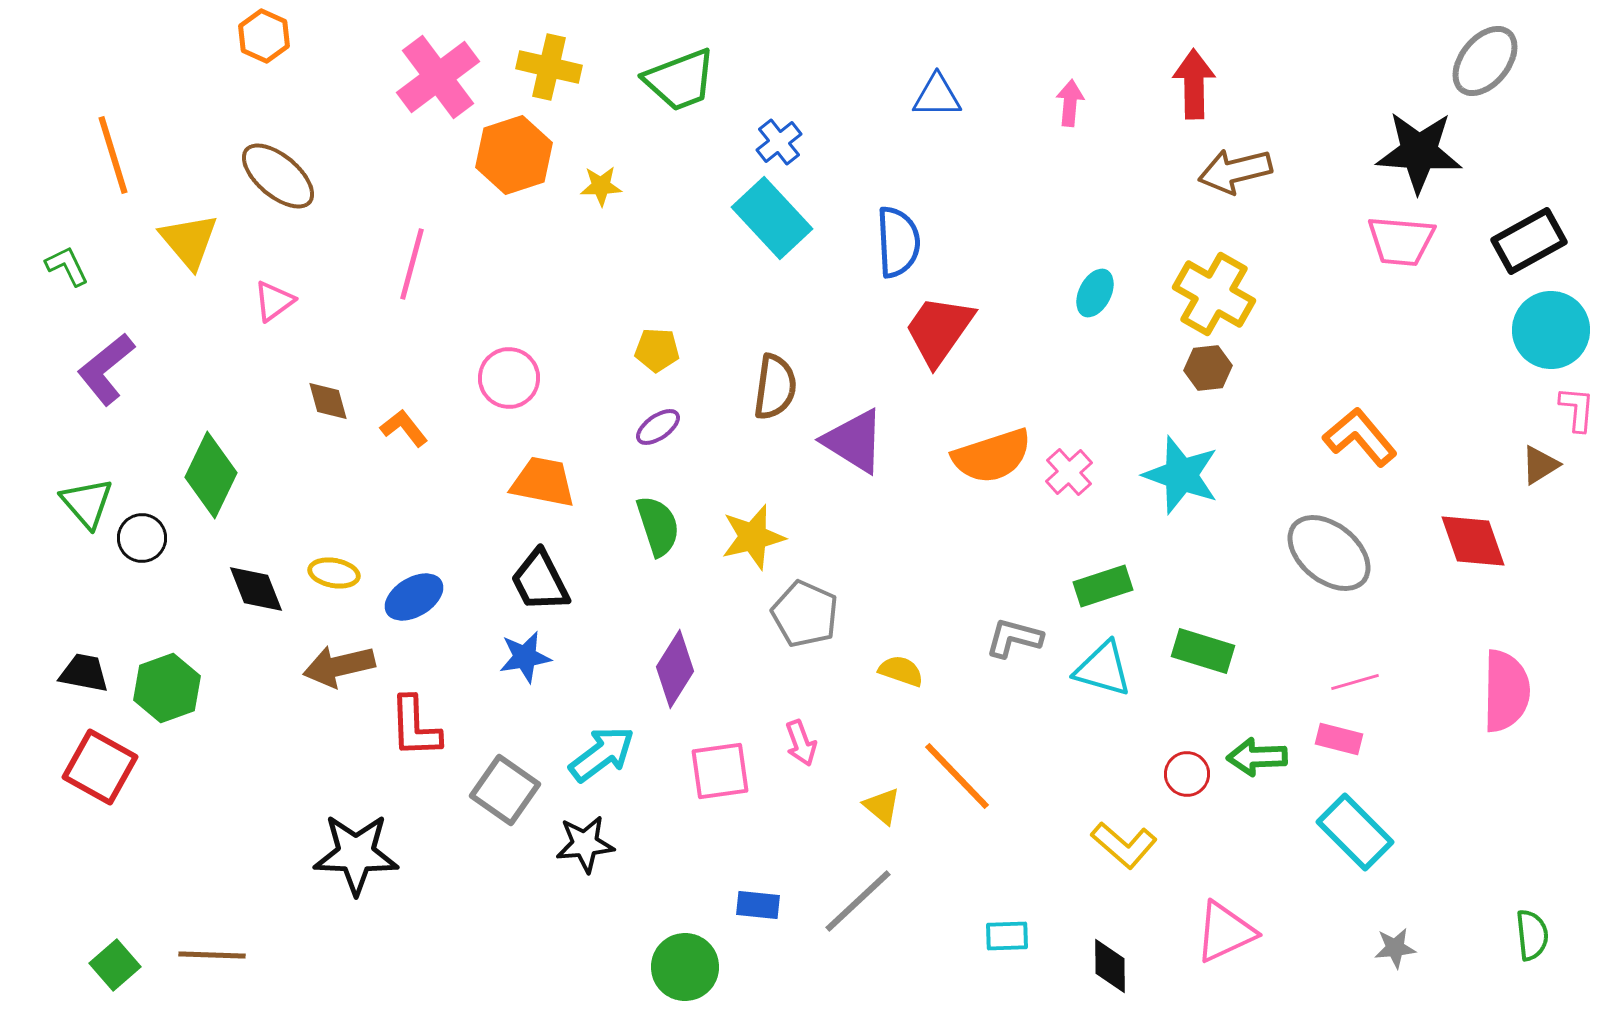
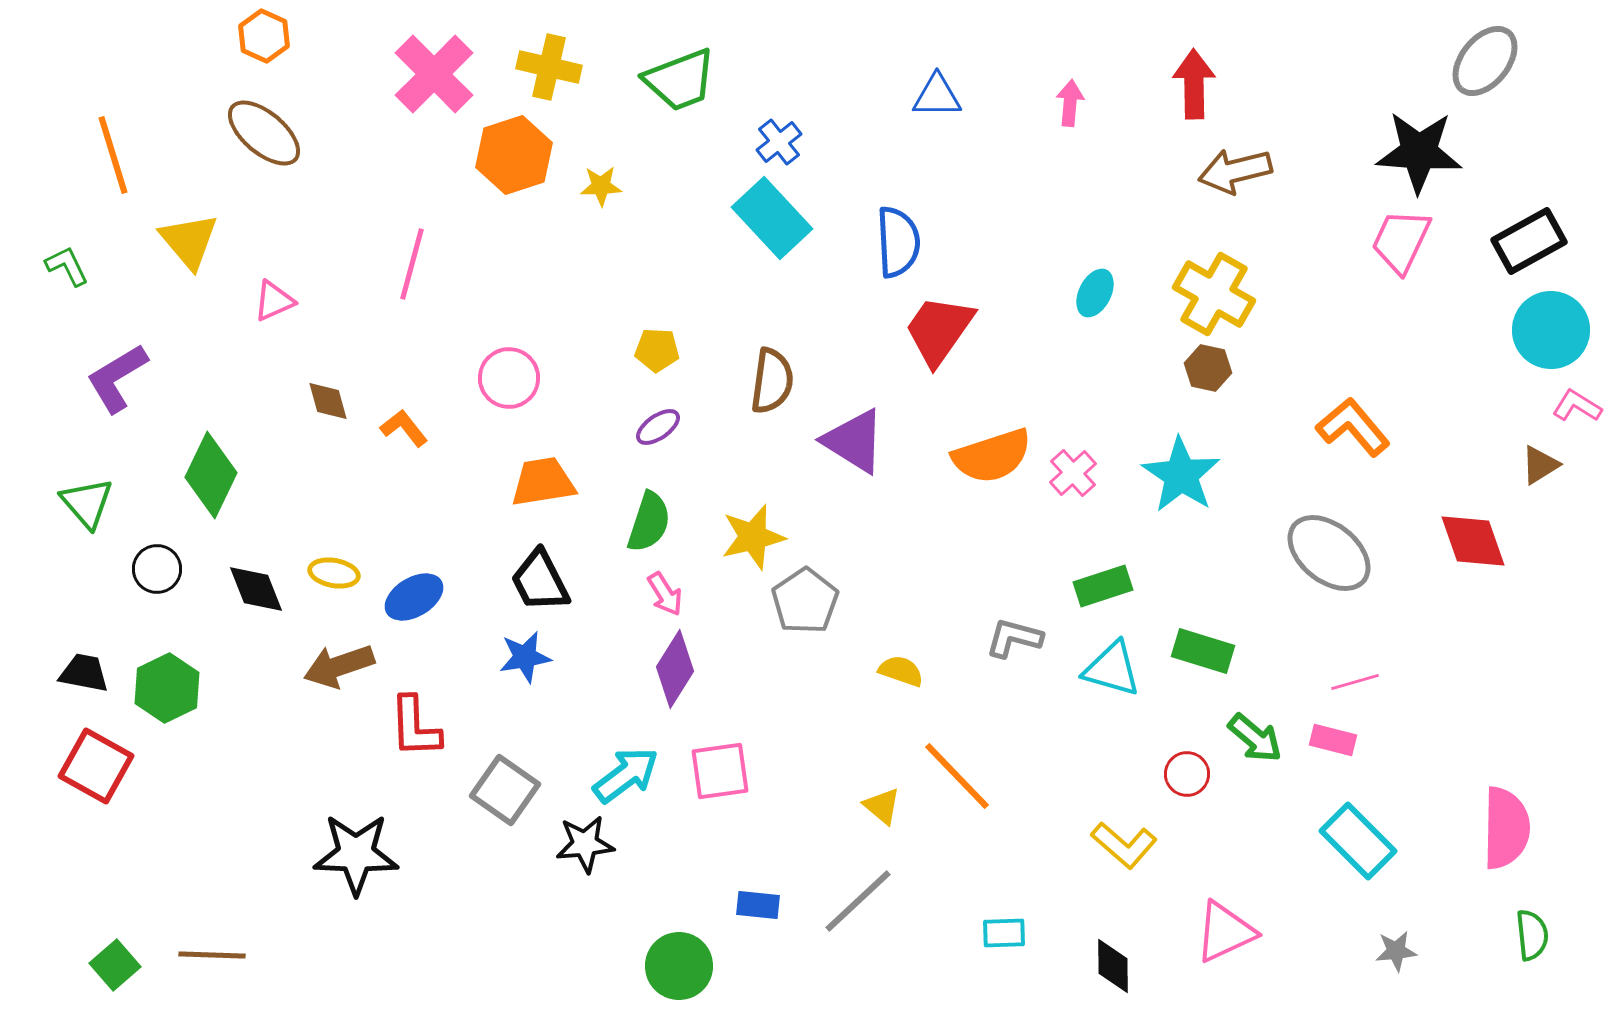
pink cross at (438, 77): moved 4 px left, 3 px up; rotated 8 degrees counterclockwise
brown ellipse at (278, 176): moved 14 px left, 43 px up
pink trapezoid at (1401, 241): rotated 110 degrees clockwise
pink triangle at (274, 301): rotated 12 degrees clockwise
brown hexagon at (1208, 368): rotated 18 degrees clockwise
purple L-shape at (106, 369): moved 11 px right, 9 px down; rotated 8 degrees clockwise
brown semicircle at (775, 387): moved 3 px left, 6 px up
pink L-shape at (1577, 409): moved 3 px up; rotated 63 degrees counterclockwise
orange L-shape at (1360, 437): moved 7 px left, 10 px up
pink cross at (1069, 472): moved 4 px right, 1 px down
cyan star at (1181, 475): rotated 14 degrees clockwise
orange trapezoid at (543, 482): rotated 20 degrees counterclockwise
green semicircle at (658, 526): moved 9 px left, 4 px up; rotated 36 degrees clockwise
black circle at (142, 538): moved 15 px right, 31 px down
gray pentagon at (805, 614): moved 13 px up; rotated 14 degrees clockwise
brown arrow at (339, 666): rotated 6 degrees counterclockwise
cyan triangle at (1103, 669): moved 9 px right
green hexagon at (167, 688): rotated 6 degrees counterclockwise
pink semicircle at (1506, 691): moved 137 px down
pink rectangle at (1339, 739): moved 6 px left, 1 px down
pink arrow at (801, 743): moved 136 px left, 149 px up; rotated 12 degrees counterclockwise
cyan arrow at (602, 754): moved 24 px right, 21 px down
green arrow at (1257, 757): moved 2 px left, 19 px up; rotated 138 degrees counterclockwise
red square at (100, 767): moved 4 px left, 1 px up
cyan rectangle at (1355, 832): moved 3 px right, 9 px down
cyan rectangle at (1007, 936): moved 3 px left, 3 px up
gray star at (1395, 948): moved 1 px right, 3 px down
black diamond at (1110, 966): moved 3 px right
green circle at (685, 967): moved 6 px left, 1 px up
